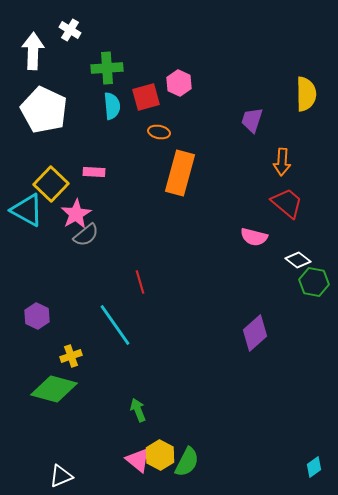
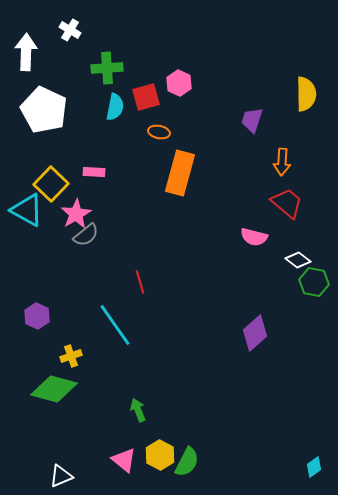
white arrow: moved 7 px left, 1 px down
cyan semicircle: moved 3 px right, 1 px down; rotated 16 degrees clockwise
pink triangle: moved 14 px left
